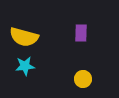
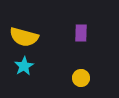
cyan star: moved 1 px left; rotated 24 degrees counterclockwise
yellow circle: moved 2 px left, 1 px up
